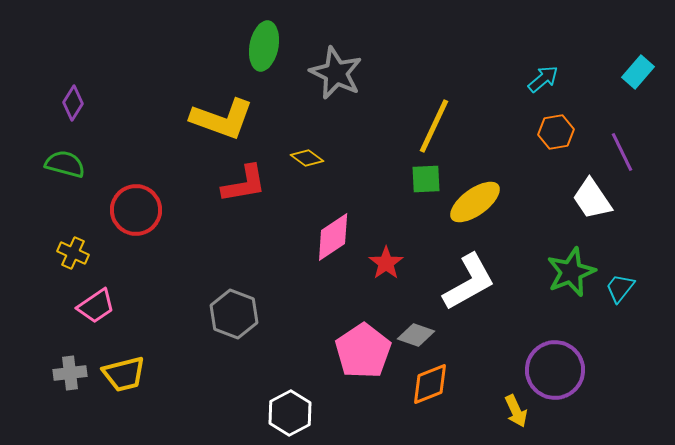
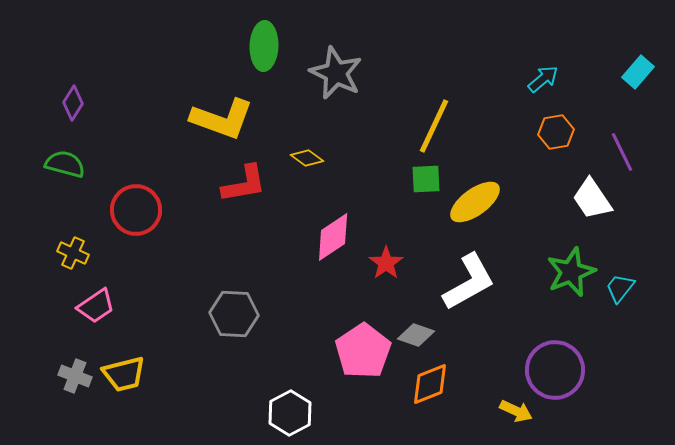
green ellipse: rotated 9 degrees counterclockwise
gray hexagon: rotated 18 degrees counterclockwise
gray cross: moved 5 px right, 3 px down; rotated 28 degrees clockwise
yellow arrow: rotated 40 degrees counterclockwise
